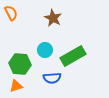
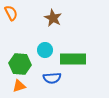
green rectangle: moved 3 px down; rotated 30 degrees clockwise
orange triangle: moved 3 px right
